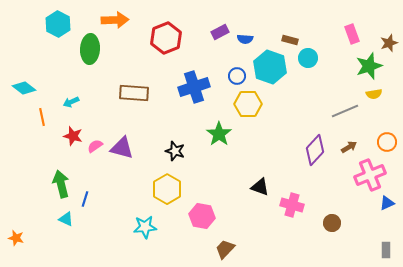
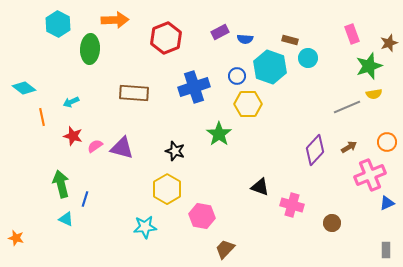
gray line at (345, 111): moved 2 px right, 4 px up
